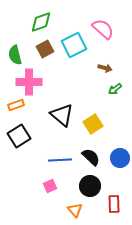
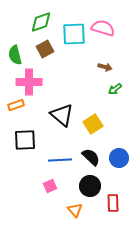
pink semicircle: moved 1 px up; rotated 25 degrees counterclockwise
cyan square: moved 11 px up; rotated 25 degrees clockwise
brown arrow: moved 1 px up
black square: moved 6 px right, 4 px down; rotated 30 degrees clockwise
blue circle: moved 1 px left
red rectangle: moved 1 px left, 1 px up
